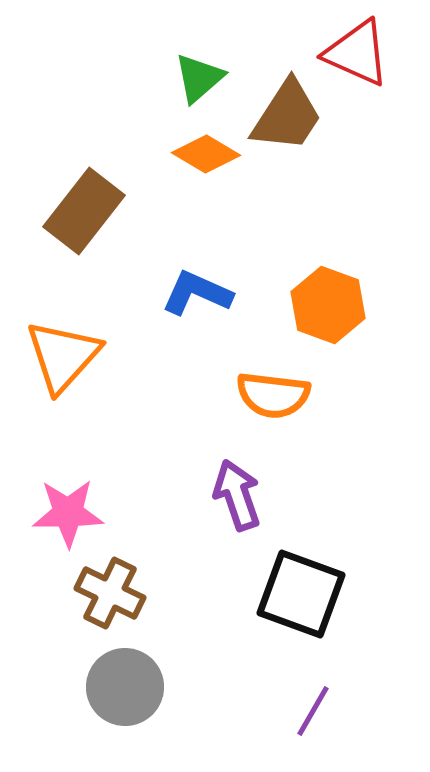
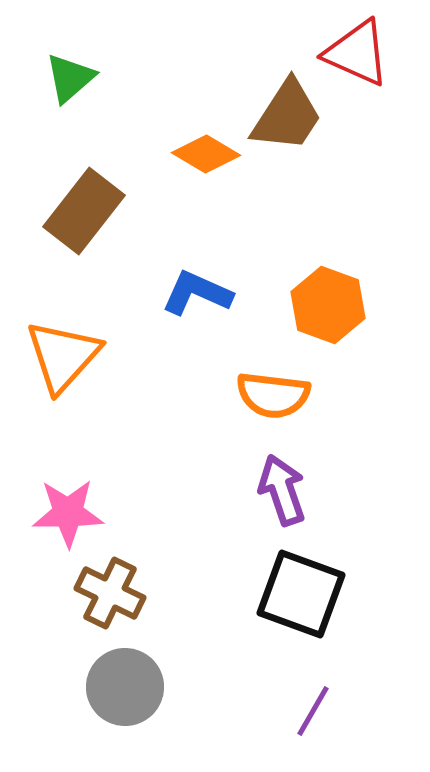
green triangle: moved 129 px left
purple arrow: moved 45 px right, 5 px up
